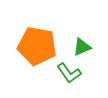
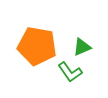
green L-shape: moved 1 px right, 1 px up
